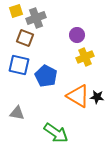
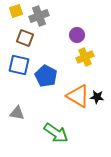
gray cross: moved 3 px right, 2 px up
